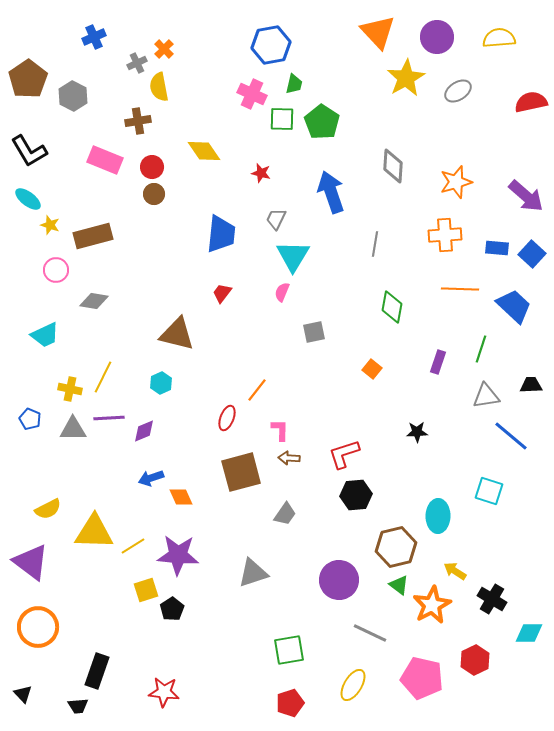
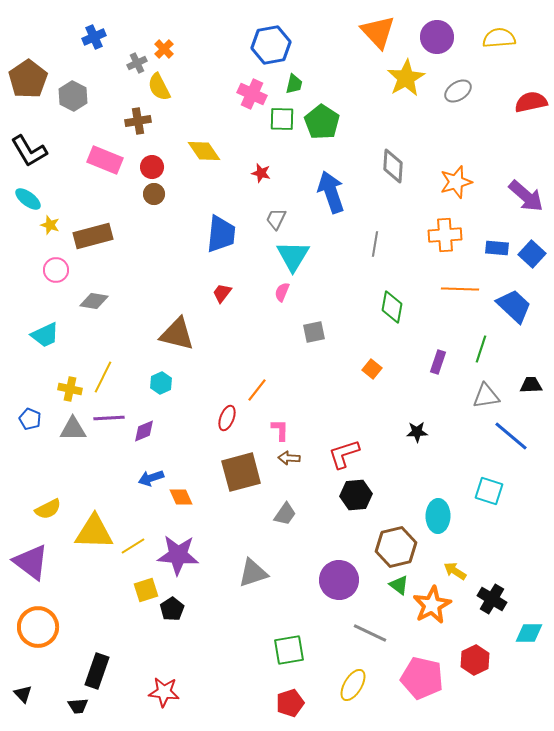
yellow semicircle at (159, 87): rotated 16 degrees counterclockwise
